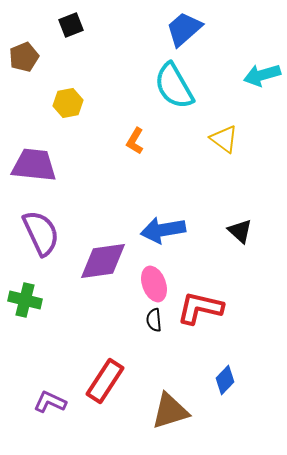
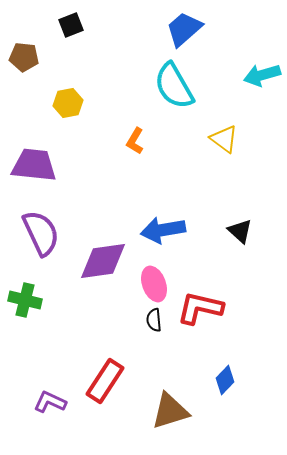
brown pentagon: rotated 28 degrees clockwise
